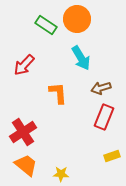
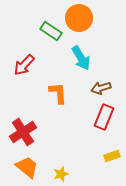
orange circle: moved 2 px right, 1 px up
green rectangle: moved 5 px right, 6 px down
orange trapezoid: moved 1 px right, 2 px down
yellow star: rotated 21 degrees counterclockwise
